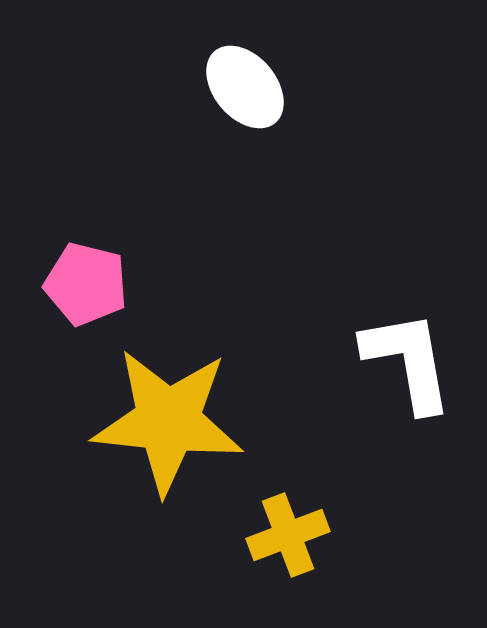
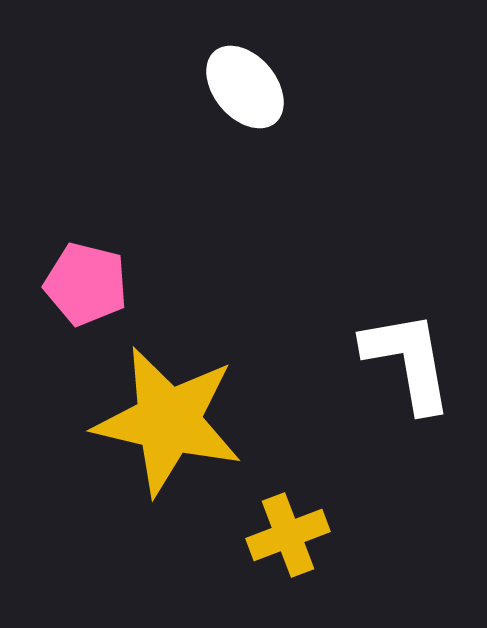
yellow star: rotated 7 degrees clockwise
